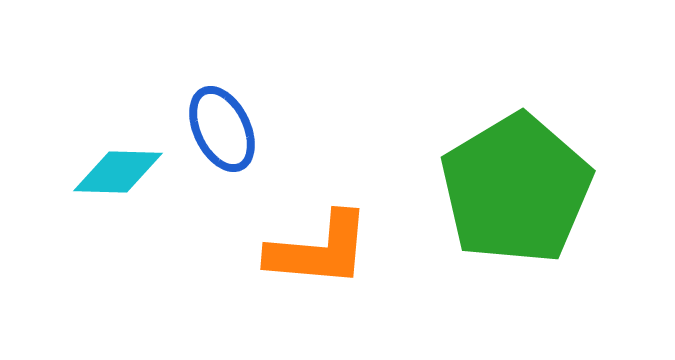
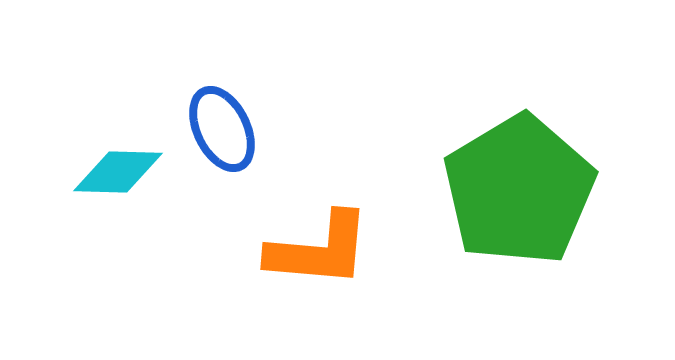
green pentagon: moved 3 px right, 1 px down
